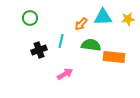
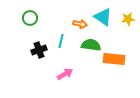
cyan triangle: rotated 36 degrees clockwise
orange arrow: moved 1 px left; rotated 120 degrees counterclockwise
orange rectangle: moved 2 px down
